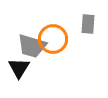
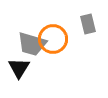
gray rectangle: rotated 18 degrees counterclockwise
gray trapezoid: moved 2 px up
